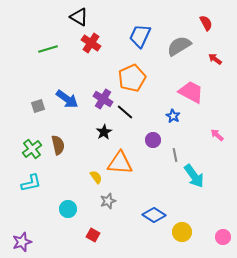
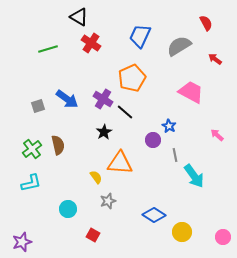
blue star: moved 4 px left, 10 px down
